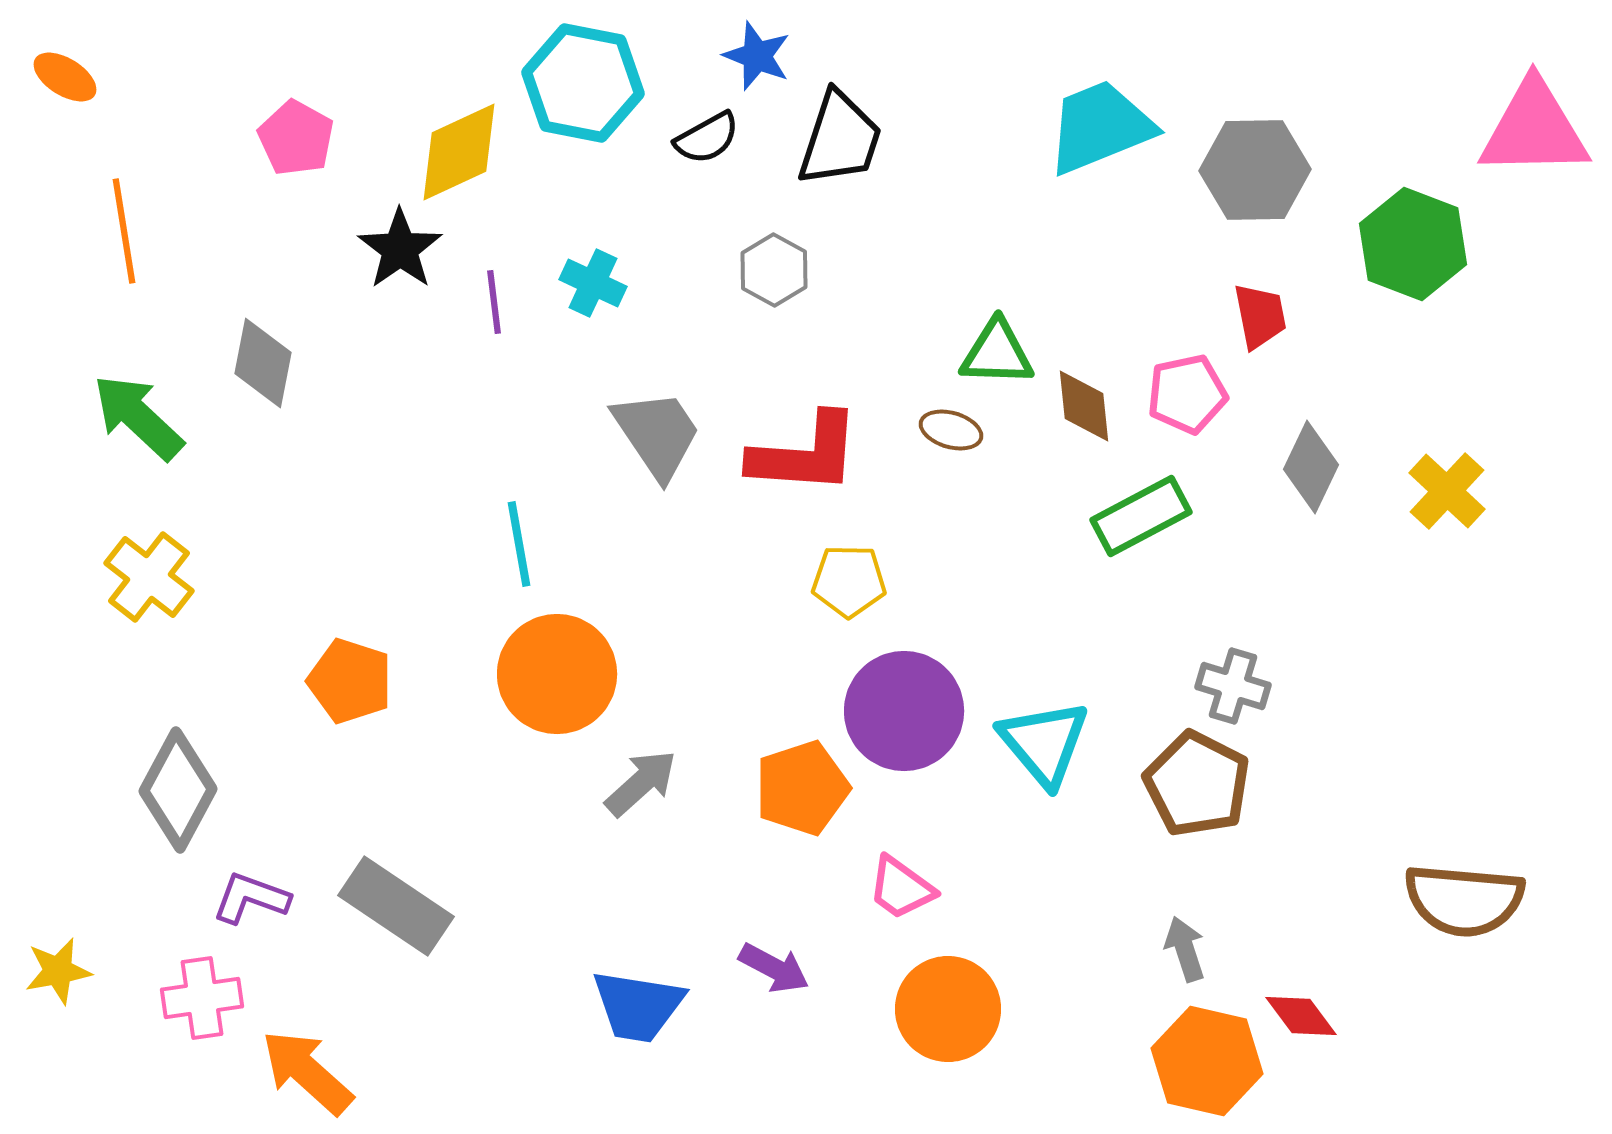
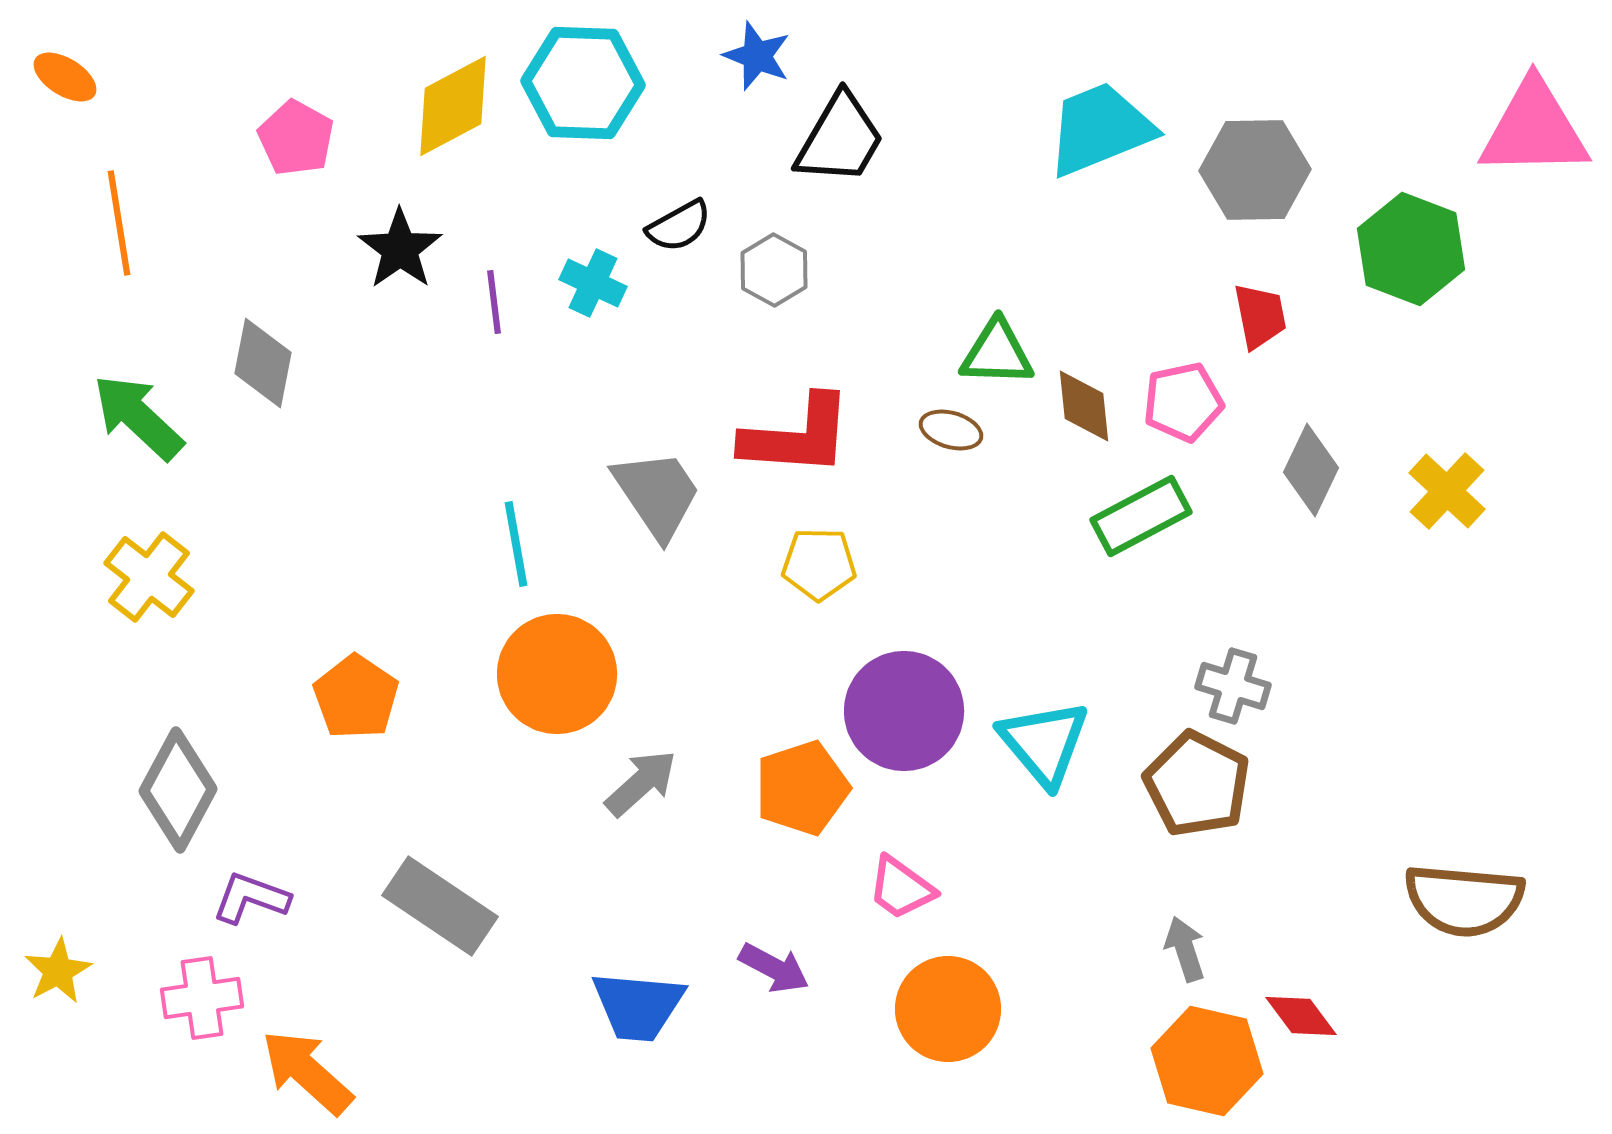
cyan hexagon at (583, 83): rotated 9 degrees counterclockwise
cyan trapezoid at (1100, 127): moved 2 px down
black semicircle at (707, 138): moved 28 px left, 88 px down
black trapezoid at (840, 139): rotated 12 degrees clockwise
yellow diamond at (459, 152): moved 6 px left, 46 px up; rotated 3 degrees counterclockwise
orange line at (124, 231): moved 5 px left, 8 px up
green hexagon at (1413, 244): moved 2 px left, 5 px down
pink pentagon at (1187, 394): moved 4 px left, 8 px down
gray trapezoid at (657, 434): moved 60 px down
red L-shape at (805, 454): moved 8 px left, 18 px up
gray diamond at (1311, 467): moved 3 px down
cyan line at (519, 544): moved 3 px left
yellow pentagon at (849, 581): moved 30 px left, 17 px up
orange pentagon at (350, 681): moved 6 px right, 16 px down; rotated 16 degrees clockwise
gray rectangle at (396, 906): moved 44 px right
yellow star at (58, 971): rotated 18 degrees counterclockwise
blue trapezoid at (638, 1006): rotated 4 degrees counterclockwise
